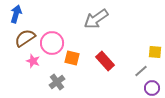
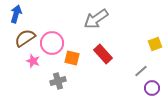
yellow square: moved 8 px up; rotated 24 degrees counterclockwise
red rectangle: moved 2 px left, 7 px up
gray cross: moved 1 px right, 1 px up; rotated 21 degrees clockwise
